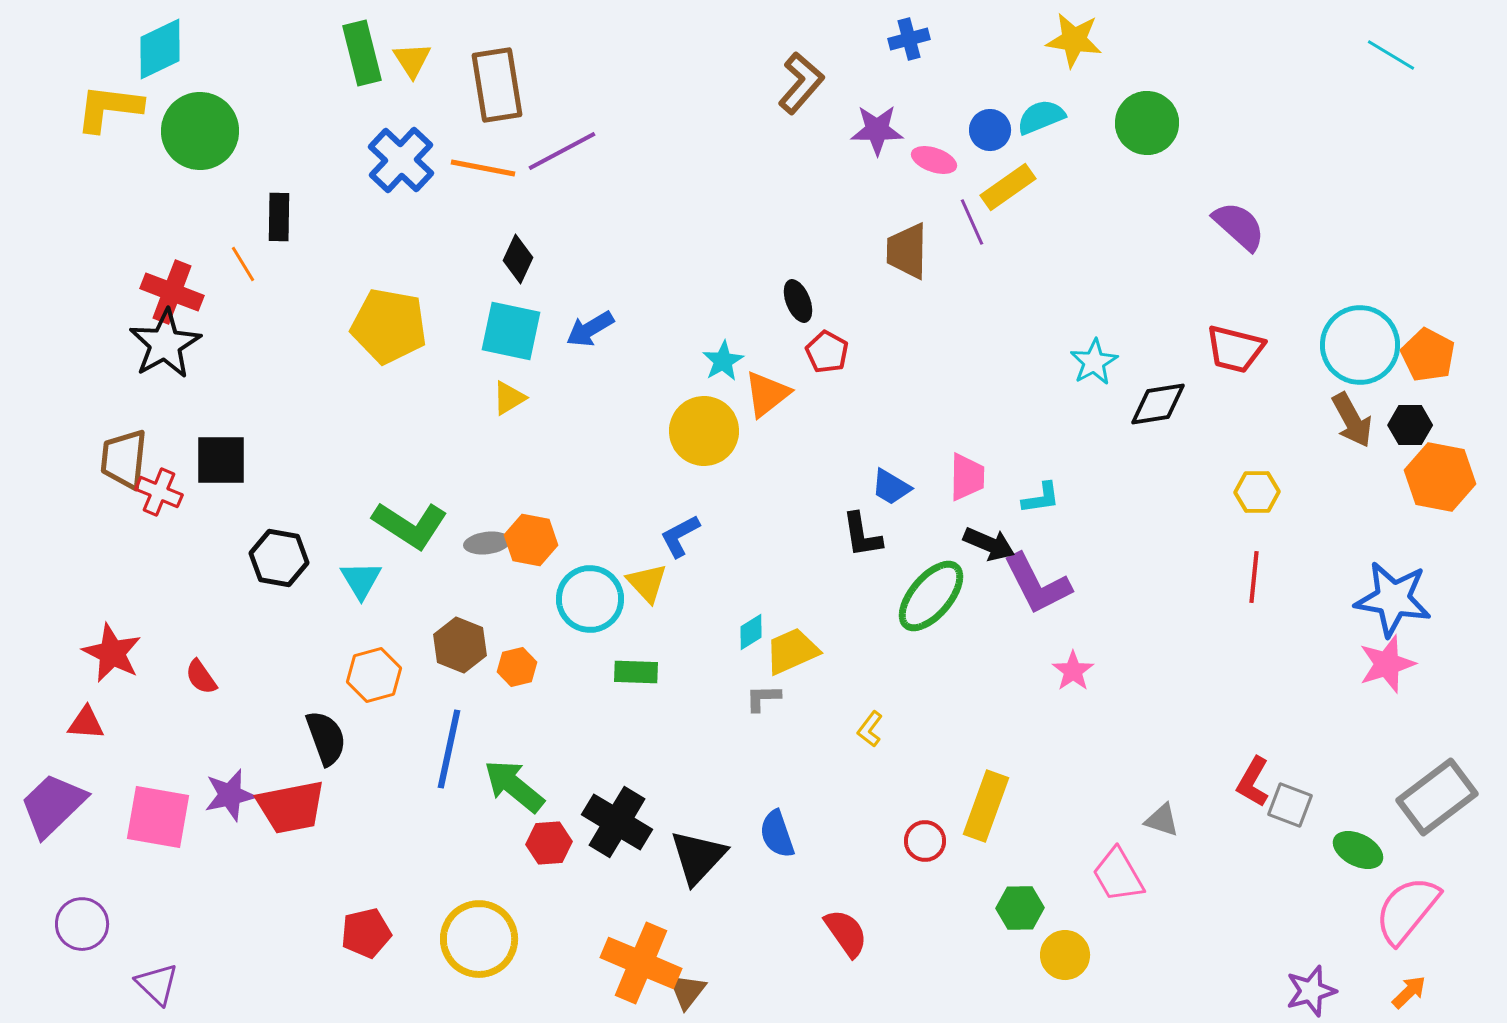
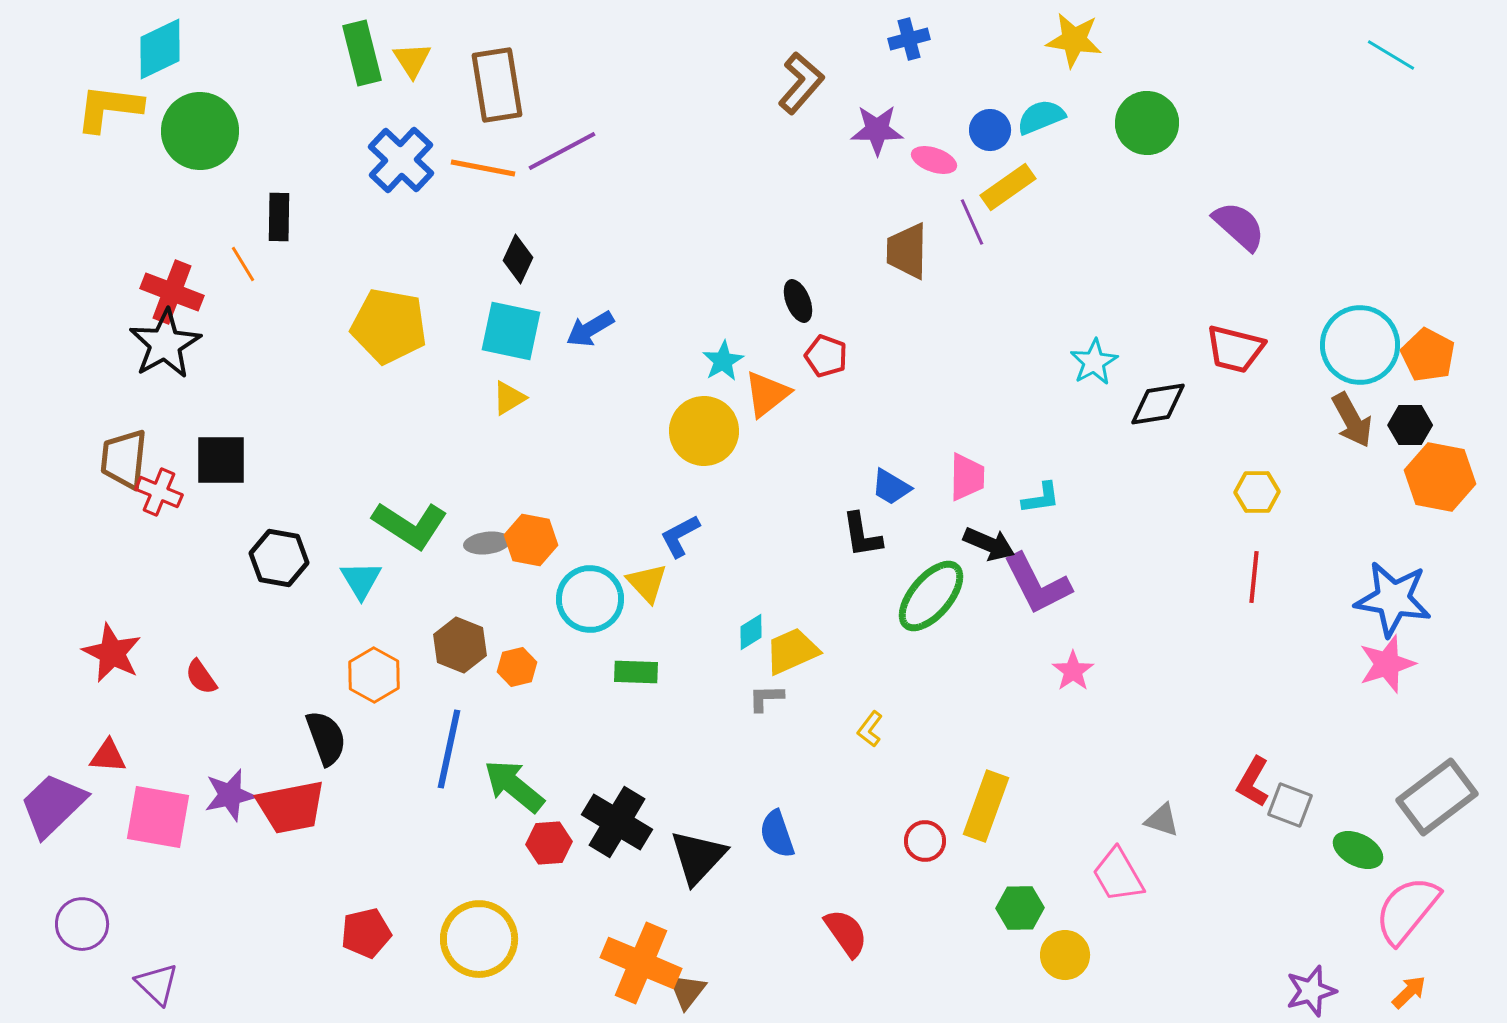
red pentagon at (827, 352): moved 1 px left, 4 px down; rotated 9 degrees counterclockwise
orange hexagon at (374, 675): rotated 16 degrees counterclockwise
gray L-shape at (763, 698): moved 3 px right
red triangle at (86, 723): moved 22 px right, 33 px down
